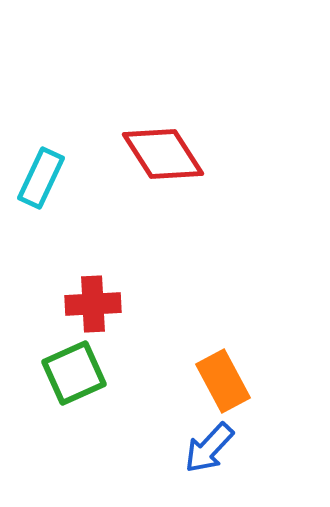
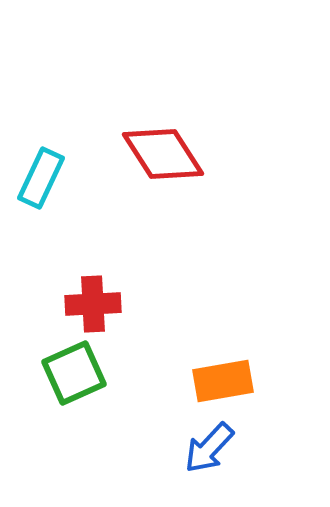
orange rectangle: rotated 72 degrees counterclockwise
